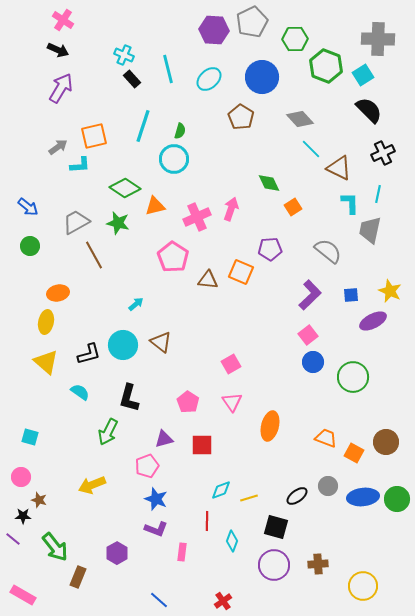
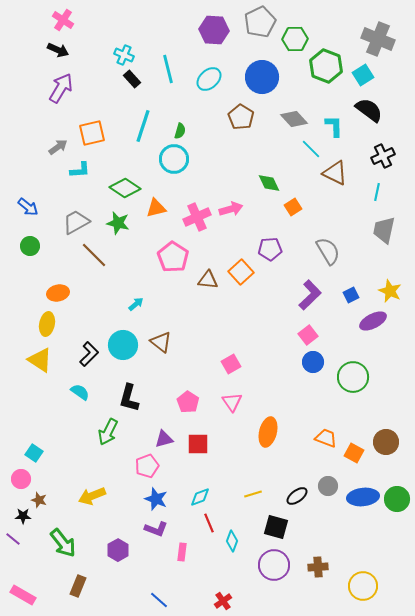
gray pentagon at (252, 22): moved 8 px right
gray cross at (378, 39): rotated 20 degrees clockwise
black semicircle at (369, 110): rotated 8 degrees counterclockwise
gray diamond at (300, 119): moved 6 px left
orange square at (94, 136): moved 2 px left, 3 px up
black cross at (383, 153): moved 3 px down
cyan L-shape at (80, 165): moved 5 px down
brown triangle at (339, 168): moved 4 px left, 5 px down
cyan line at (378, 194): moved 1 px left, 2 px up
cyan L-shape at (350, 203): moved 16 px left, 77 px up
orange triangle at (155, 206): moved 1 px right, 2 px down
pink arrow at (231, 209): rotated 55 degrees clockwise
gray trapezoid at (370, 230): moved 14 px right
gray semicircle at (328, 251): rotated 20 degrees clockwise
brown line at (94, 255): rotated 16 degrees counterclockwise
orange square at (241, 272): rotated 25 degrees clockwise
blue square at (351, 295): rotated 21 degrees counterclockwise
yellow ellipse at (46, 322): moved 1 px right, 2 px down
black L-shape at (89, 354): rotated 30 degrees counterclockwise
yellow triangle at (46, 362): moved 6 px left, 2 px up; rotated 8 degrees counterclockwise
orange ellipse at (270, 426): moved 2 px left, 6 px down
cyan square at (30, 437): moved 4 px right, 16 px down; rotated 18 degrees clockwise
red square at (202, 445): moved 4 px left, 1 px up
pink circle at (21, 477): moved 2 px down
yellow arrow at (92, 485): moved 11 px down
cyan diamond at (221, 490): moved 21 px left, 7 px down
yellow line at (249, 498): moved 4 px right, 4 px up
red line at (207, 521): moved 2 px right, 2 px down; rotated 24 degrees counterclockwise
green arrow at (55, 547): moved 8 px right, 4 px up
purple hexagon at (117, 553): moved 1 px right, 3 px up
brown cross at (318, 564): moved 3 px down
brown rectangle at (78, 577): moved 9 px down
